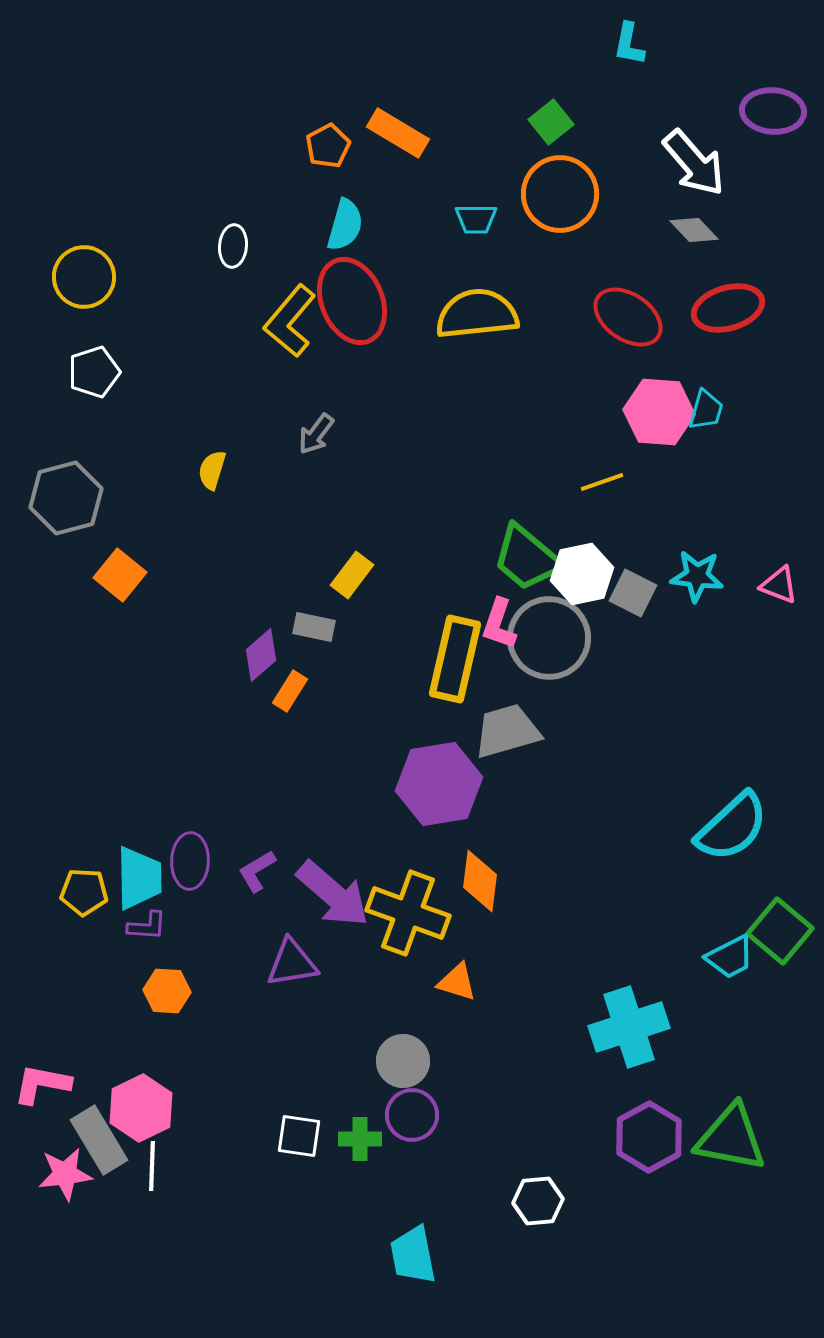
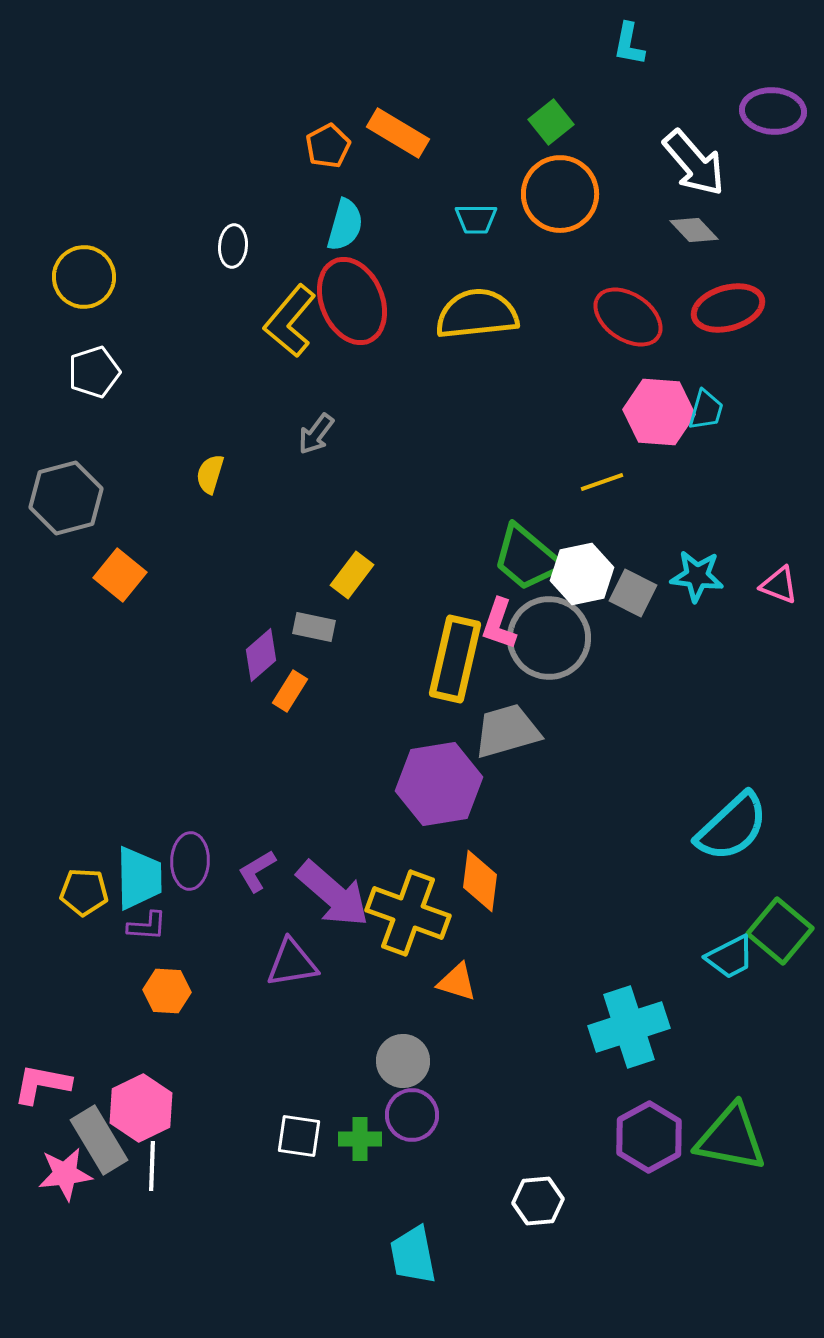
yellow semicircle at (212, 470): moved 2 px left, 4 px down
